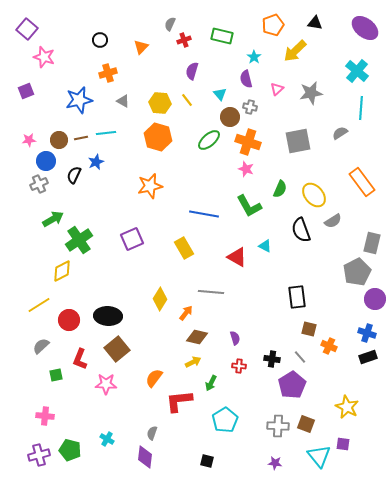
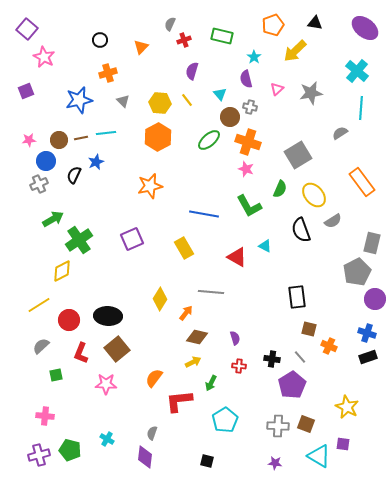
pink star at (44, 57): rotated 10 degrees clockwise
gray triangle at (123, 101): rotated 16 degrees clockwise
orange hexagon at (158, 137): rotated 16 degrees clockwise
gray square at (298, 141): moved 14 px down; rotated 20 degrees counterclockwise
red L-shape at (80, 359): moved 1 px right, 6 px up
cyan triangle at (319, 456): rotated 20 degrees counterclockwise
